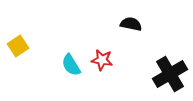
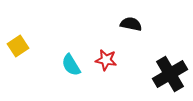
red star: moved 4 px right
